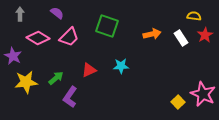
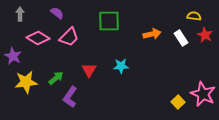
green square: moved 2 px right, 5 px up; rotated 20 degrees counterclockwise
red star: rotated 14 degrees counterclockwise
red triangle: rotated 35 degrees counterclockwise
